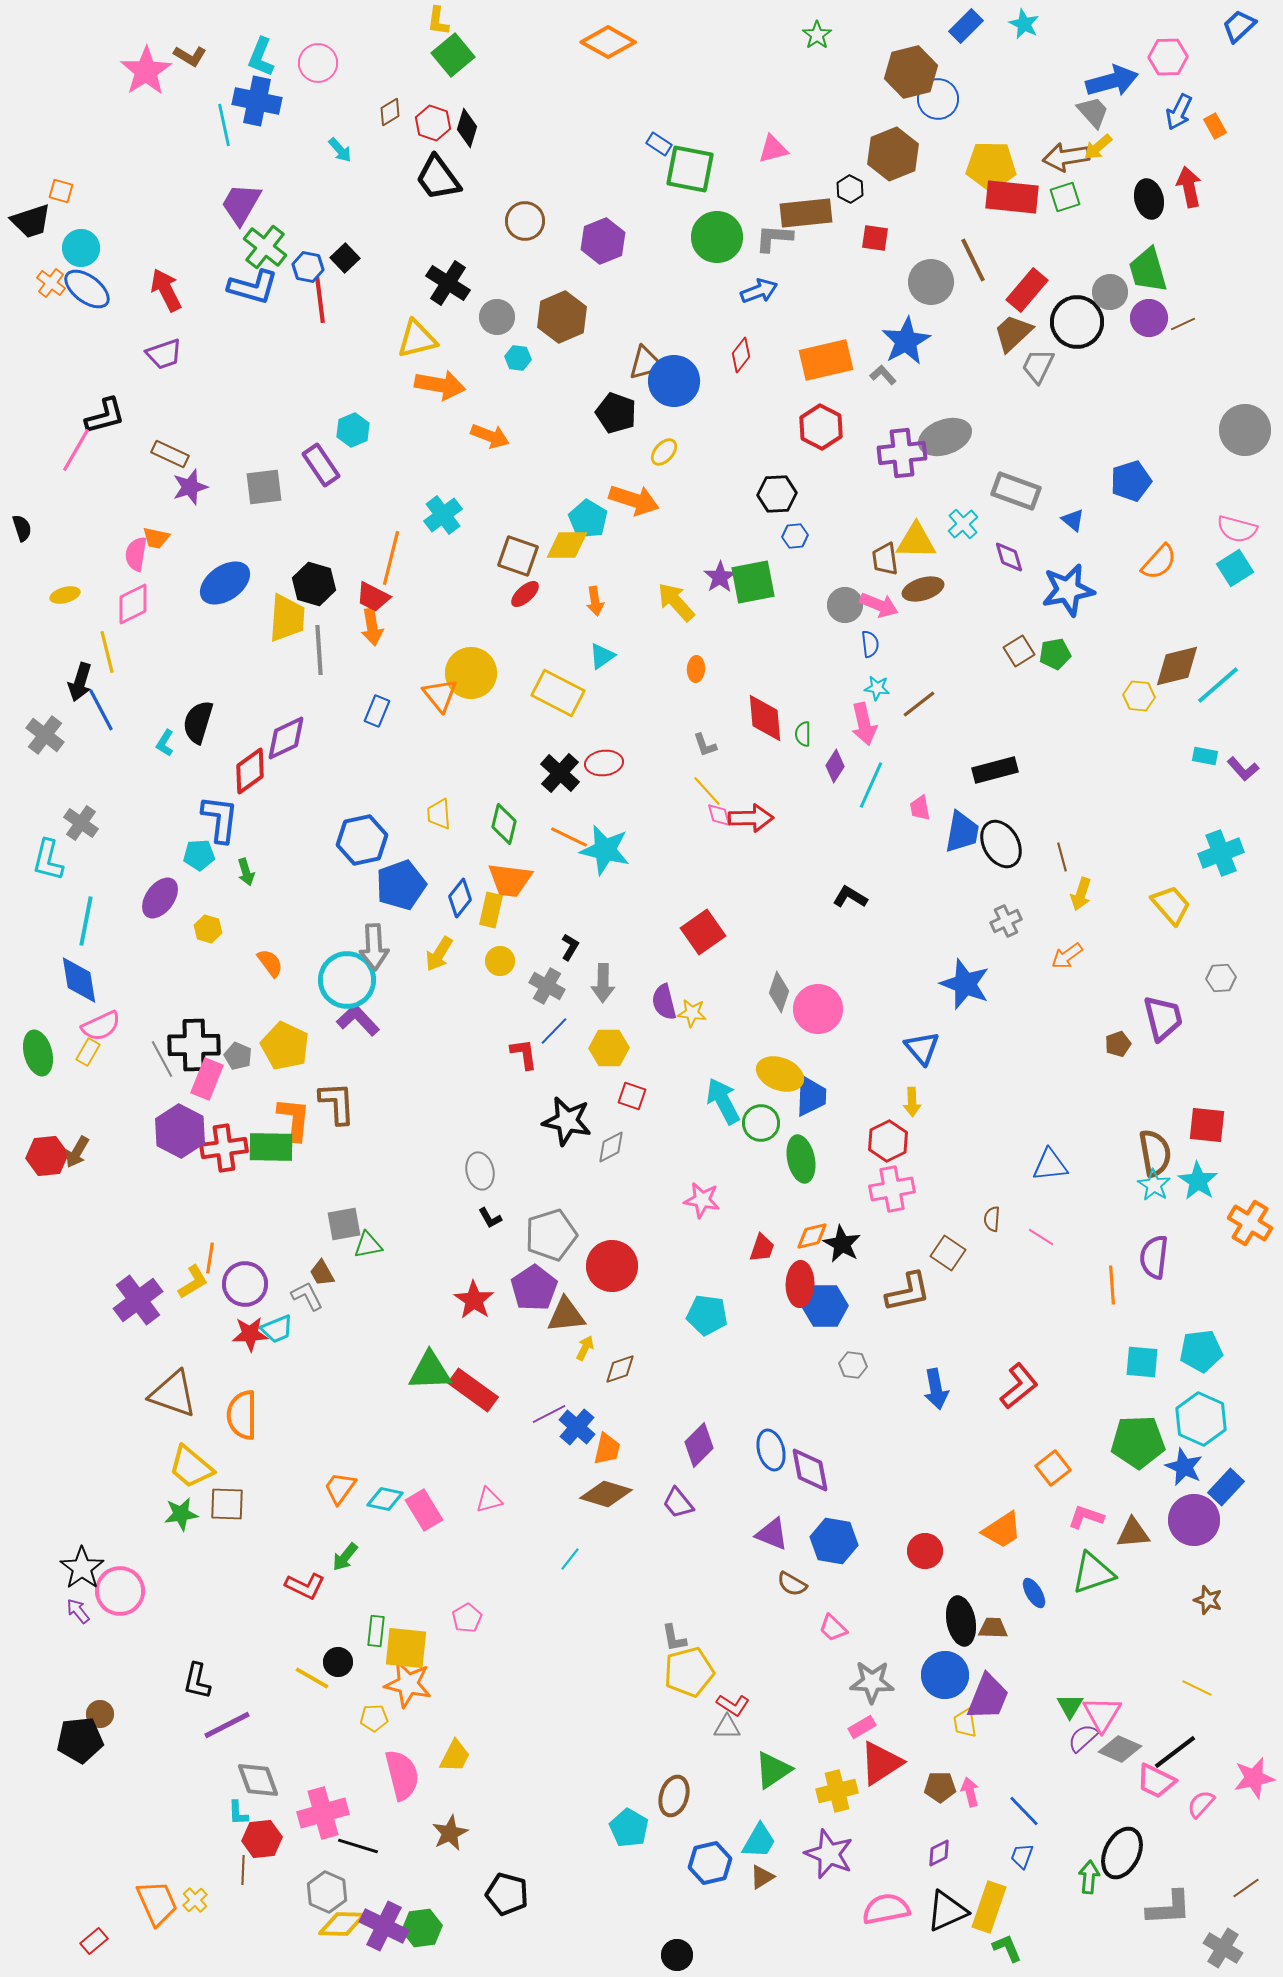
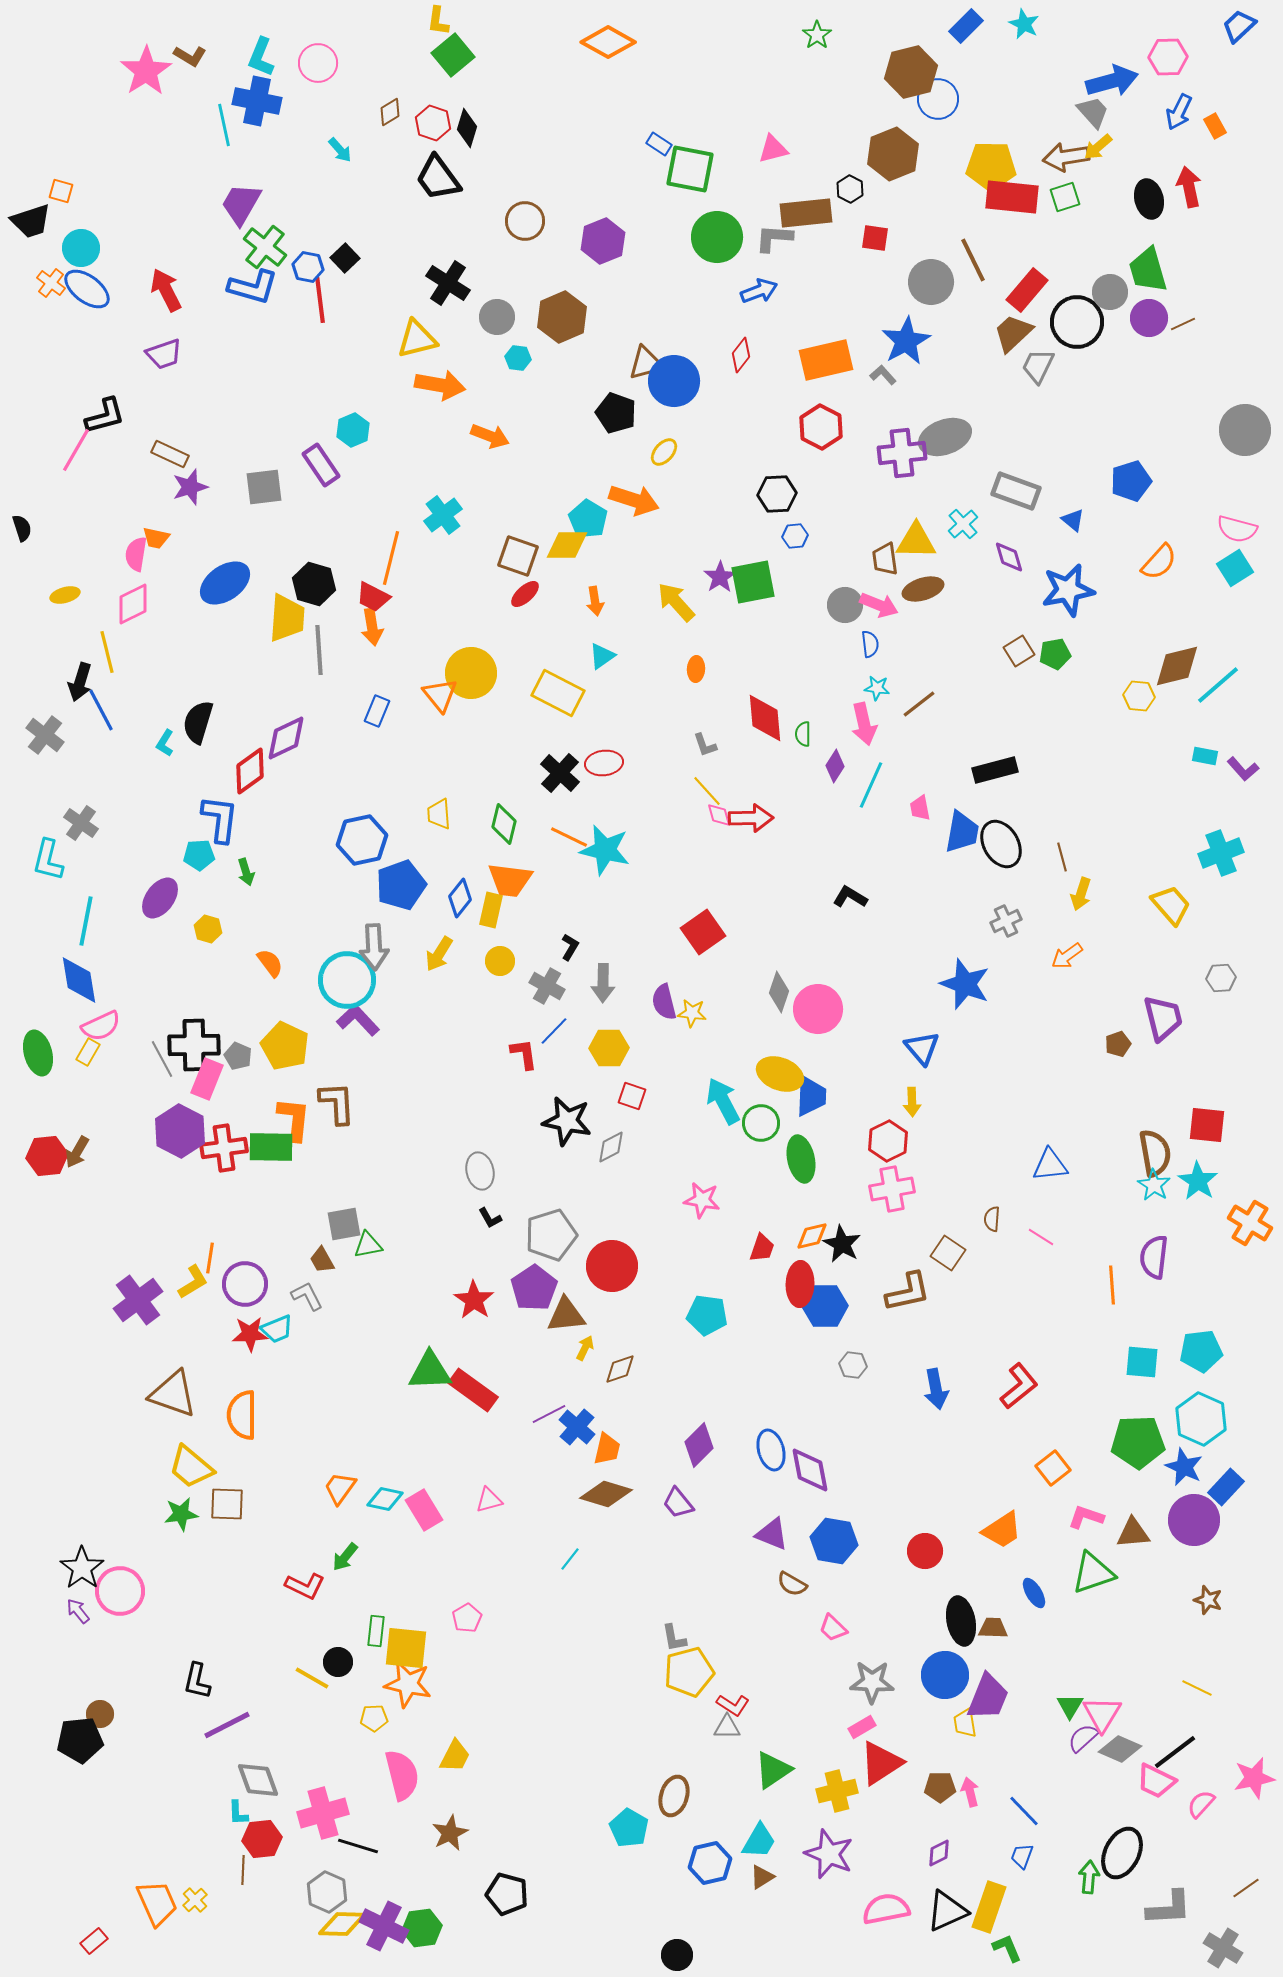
brown trapezoid at (322, 1273): moved 13 px up
